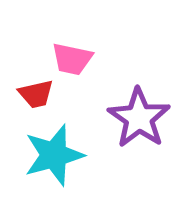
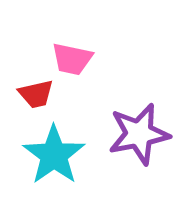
purple star: moved 16 px down; rotated 26 degrees clockwise
cyan star: rotated 20 degrees counterclockwise
